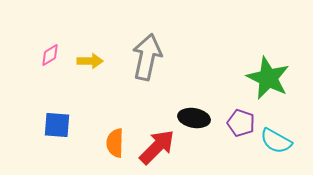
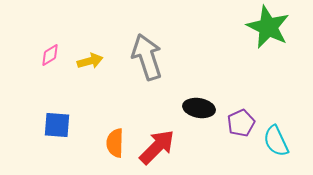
gray arrow: rotated 30 degrees counterclockwise
yellow arrow: rotated 15 degrees counterclockwise
green star: moved 51 px up
black ellipse: moved 5 px right, 10 px up
purple pentagon: rotated 28 degrees clockwise
cyan semicircle: rotated 36 degrees clockwise
